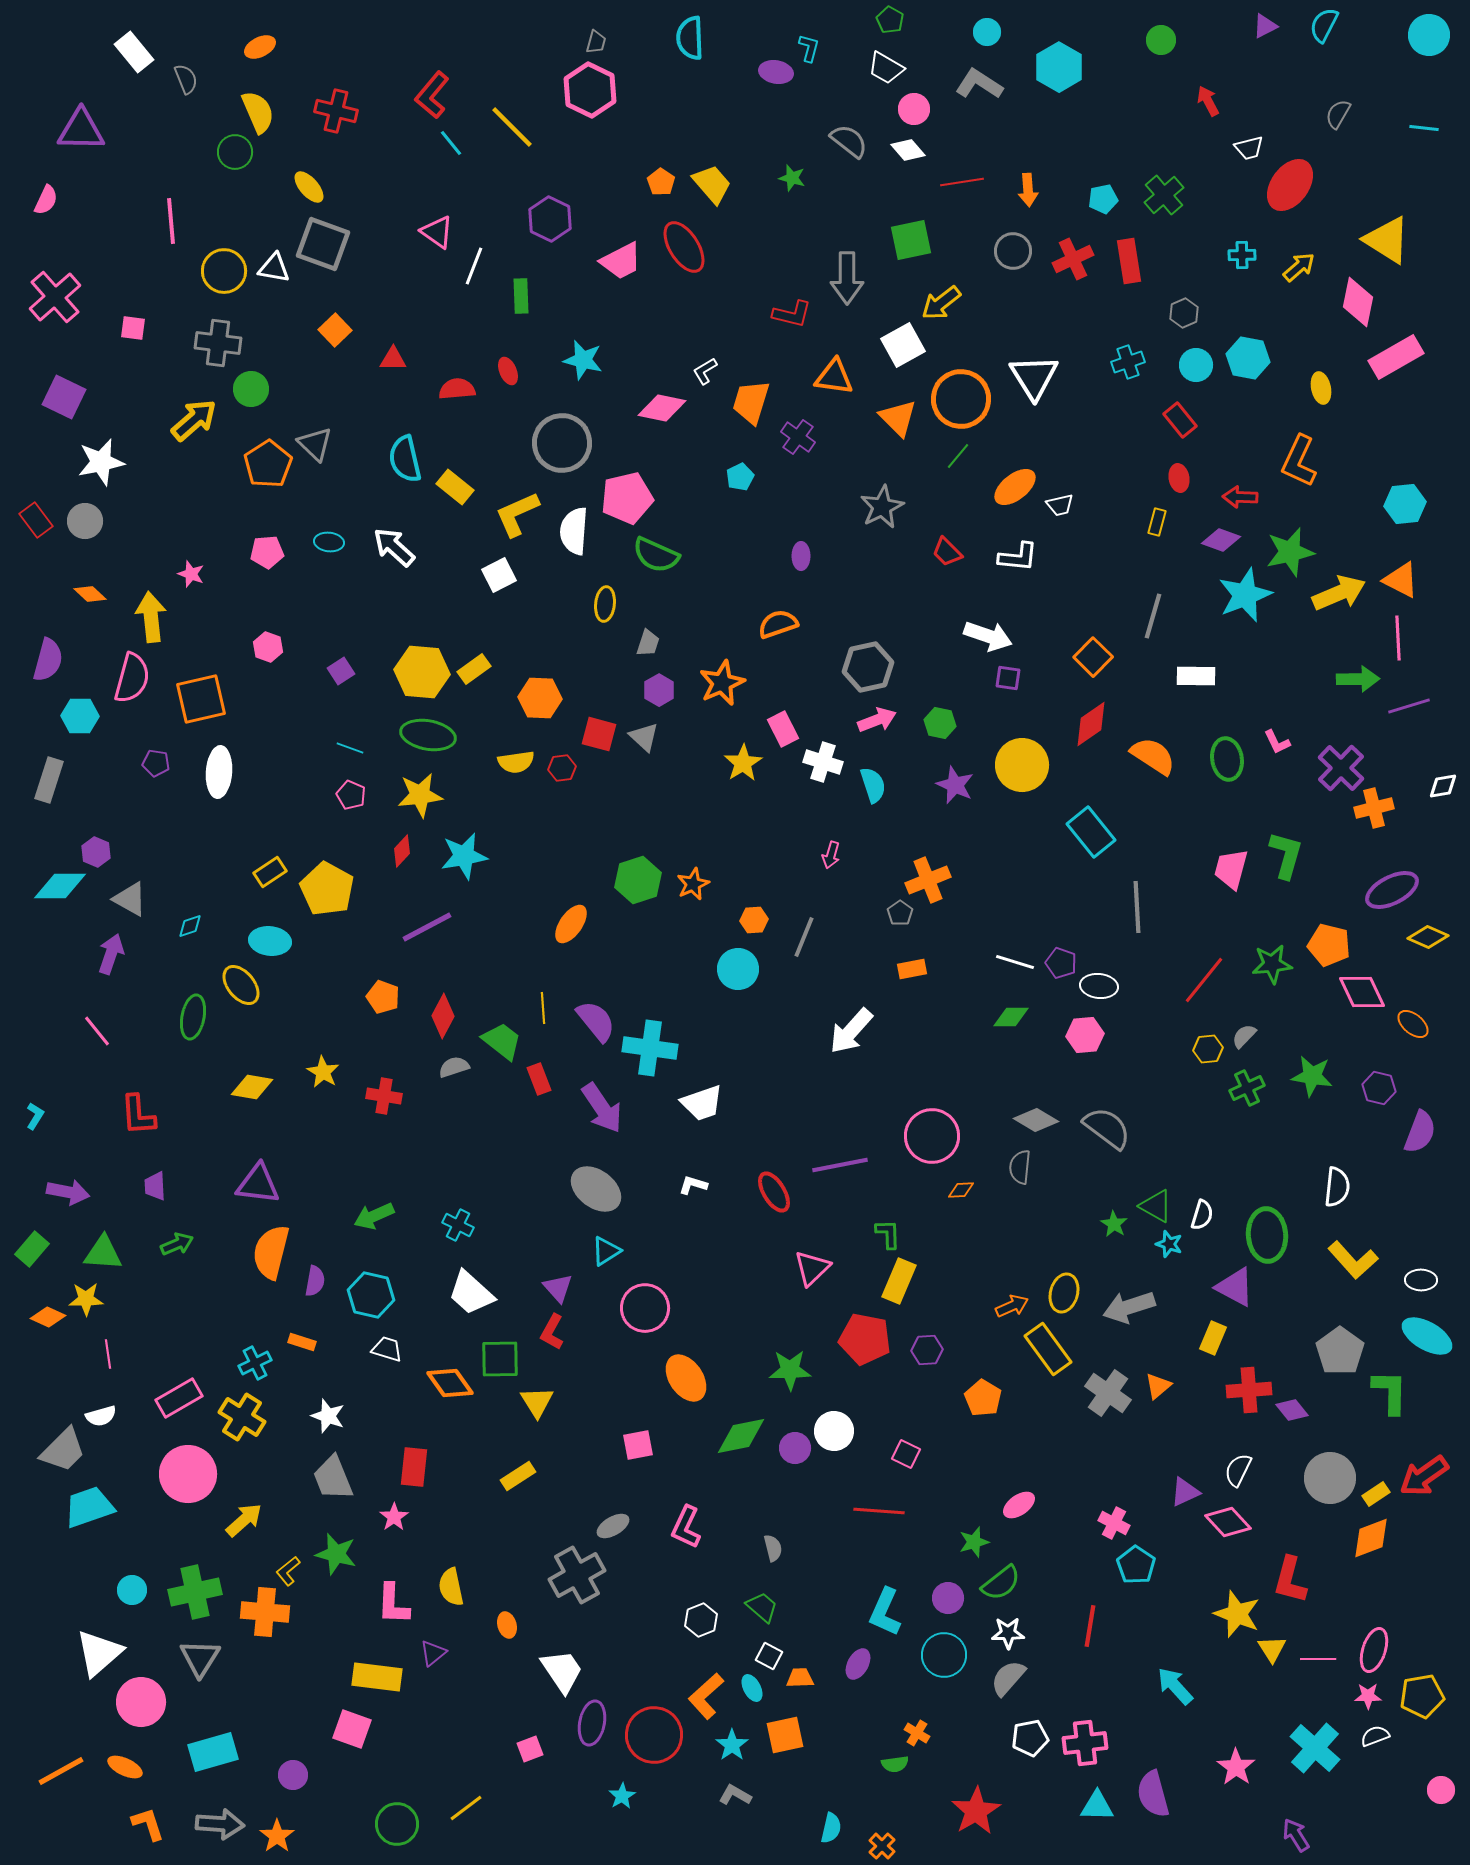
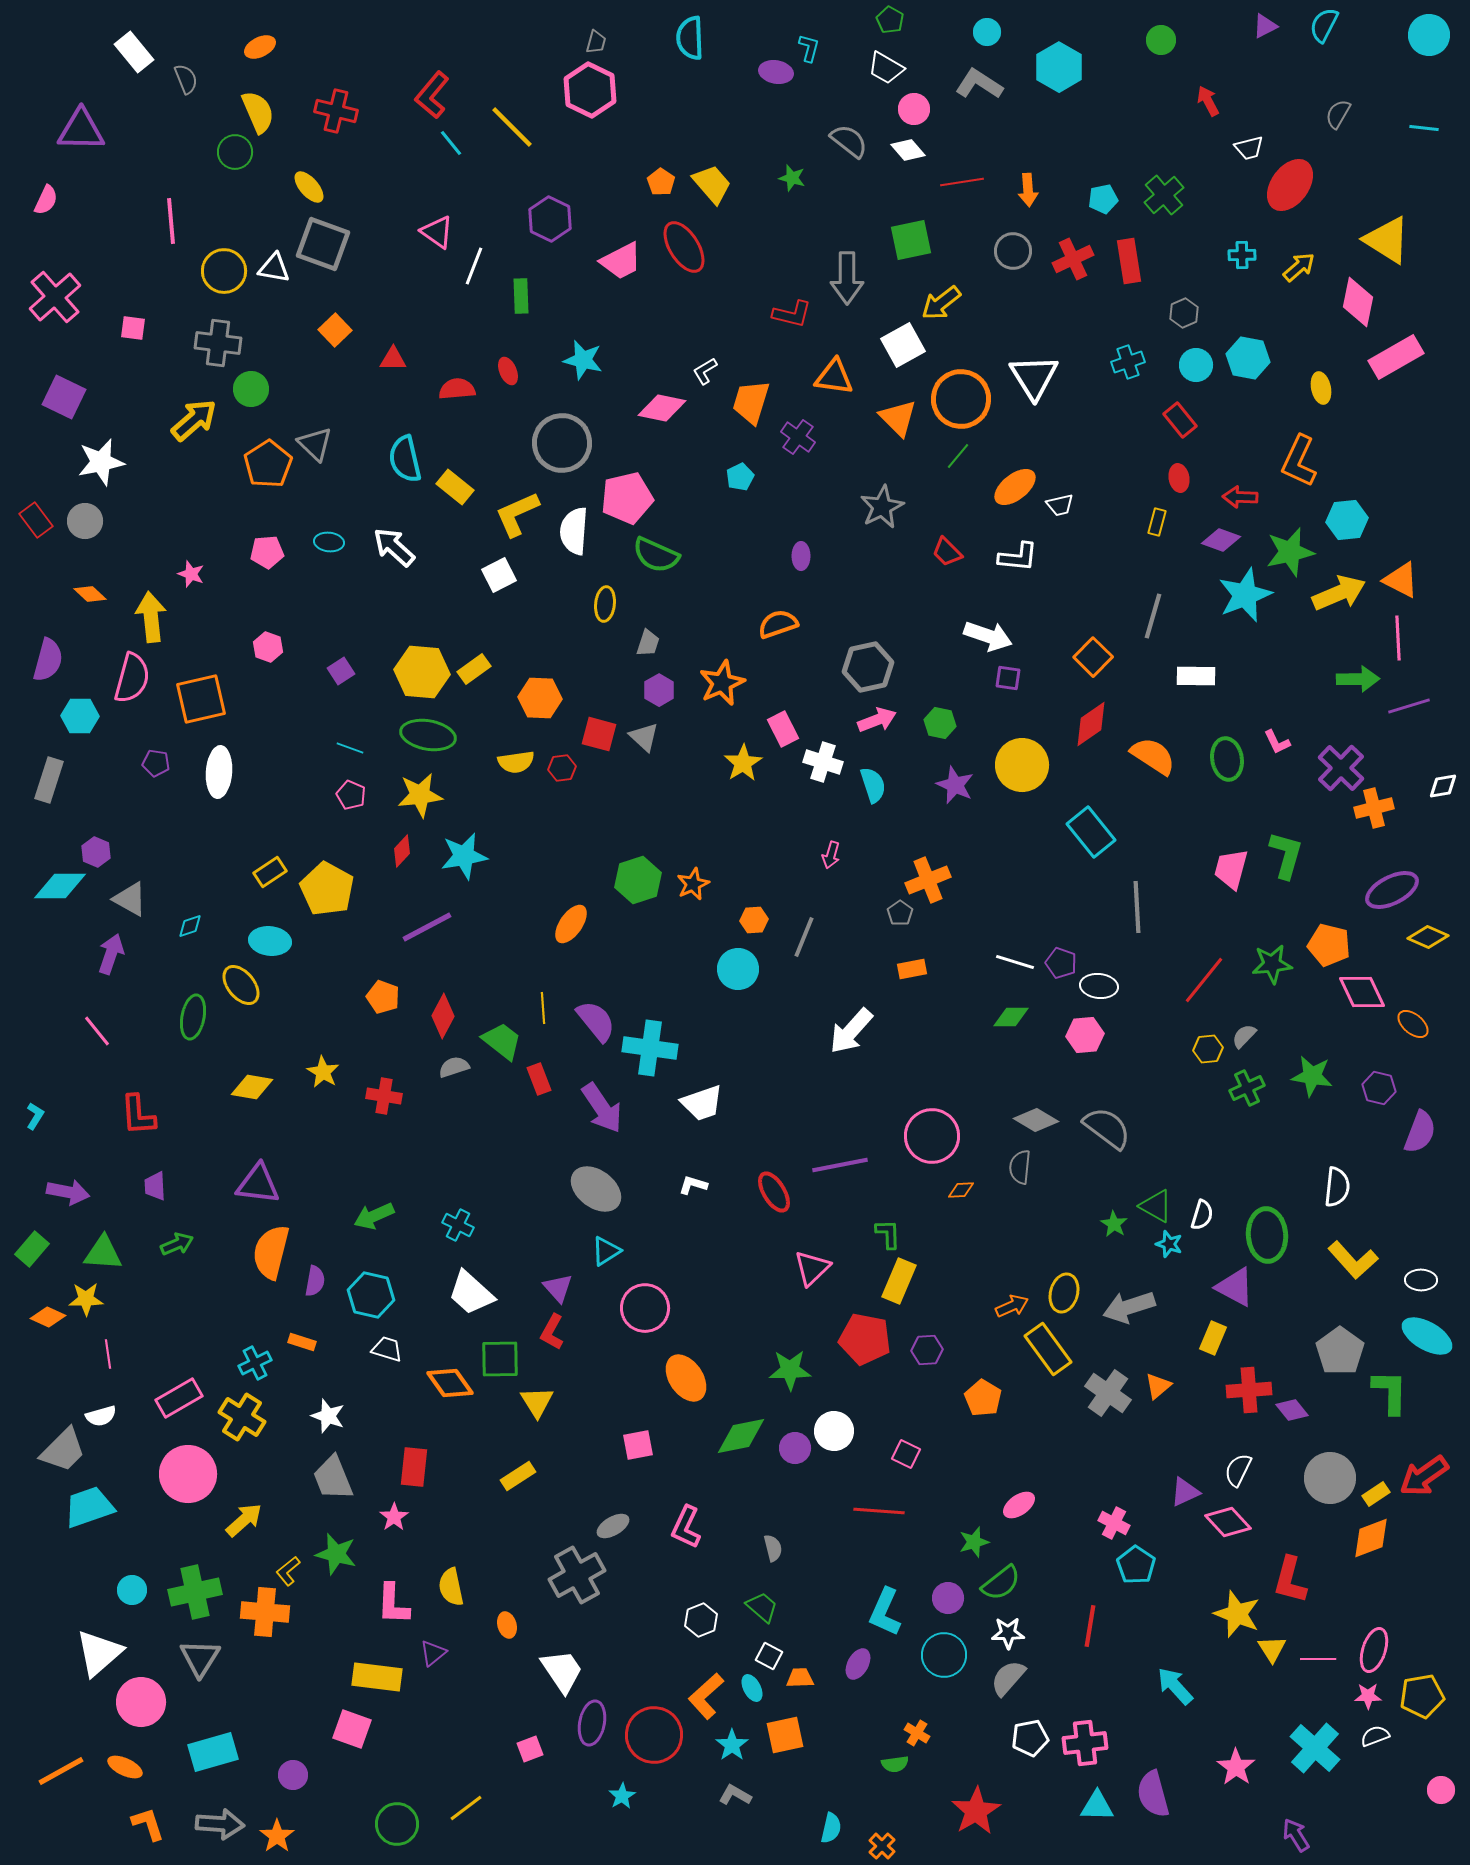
cyan hexagon at (1405, 504): moved 58 px left, 16 px down
